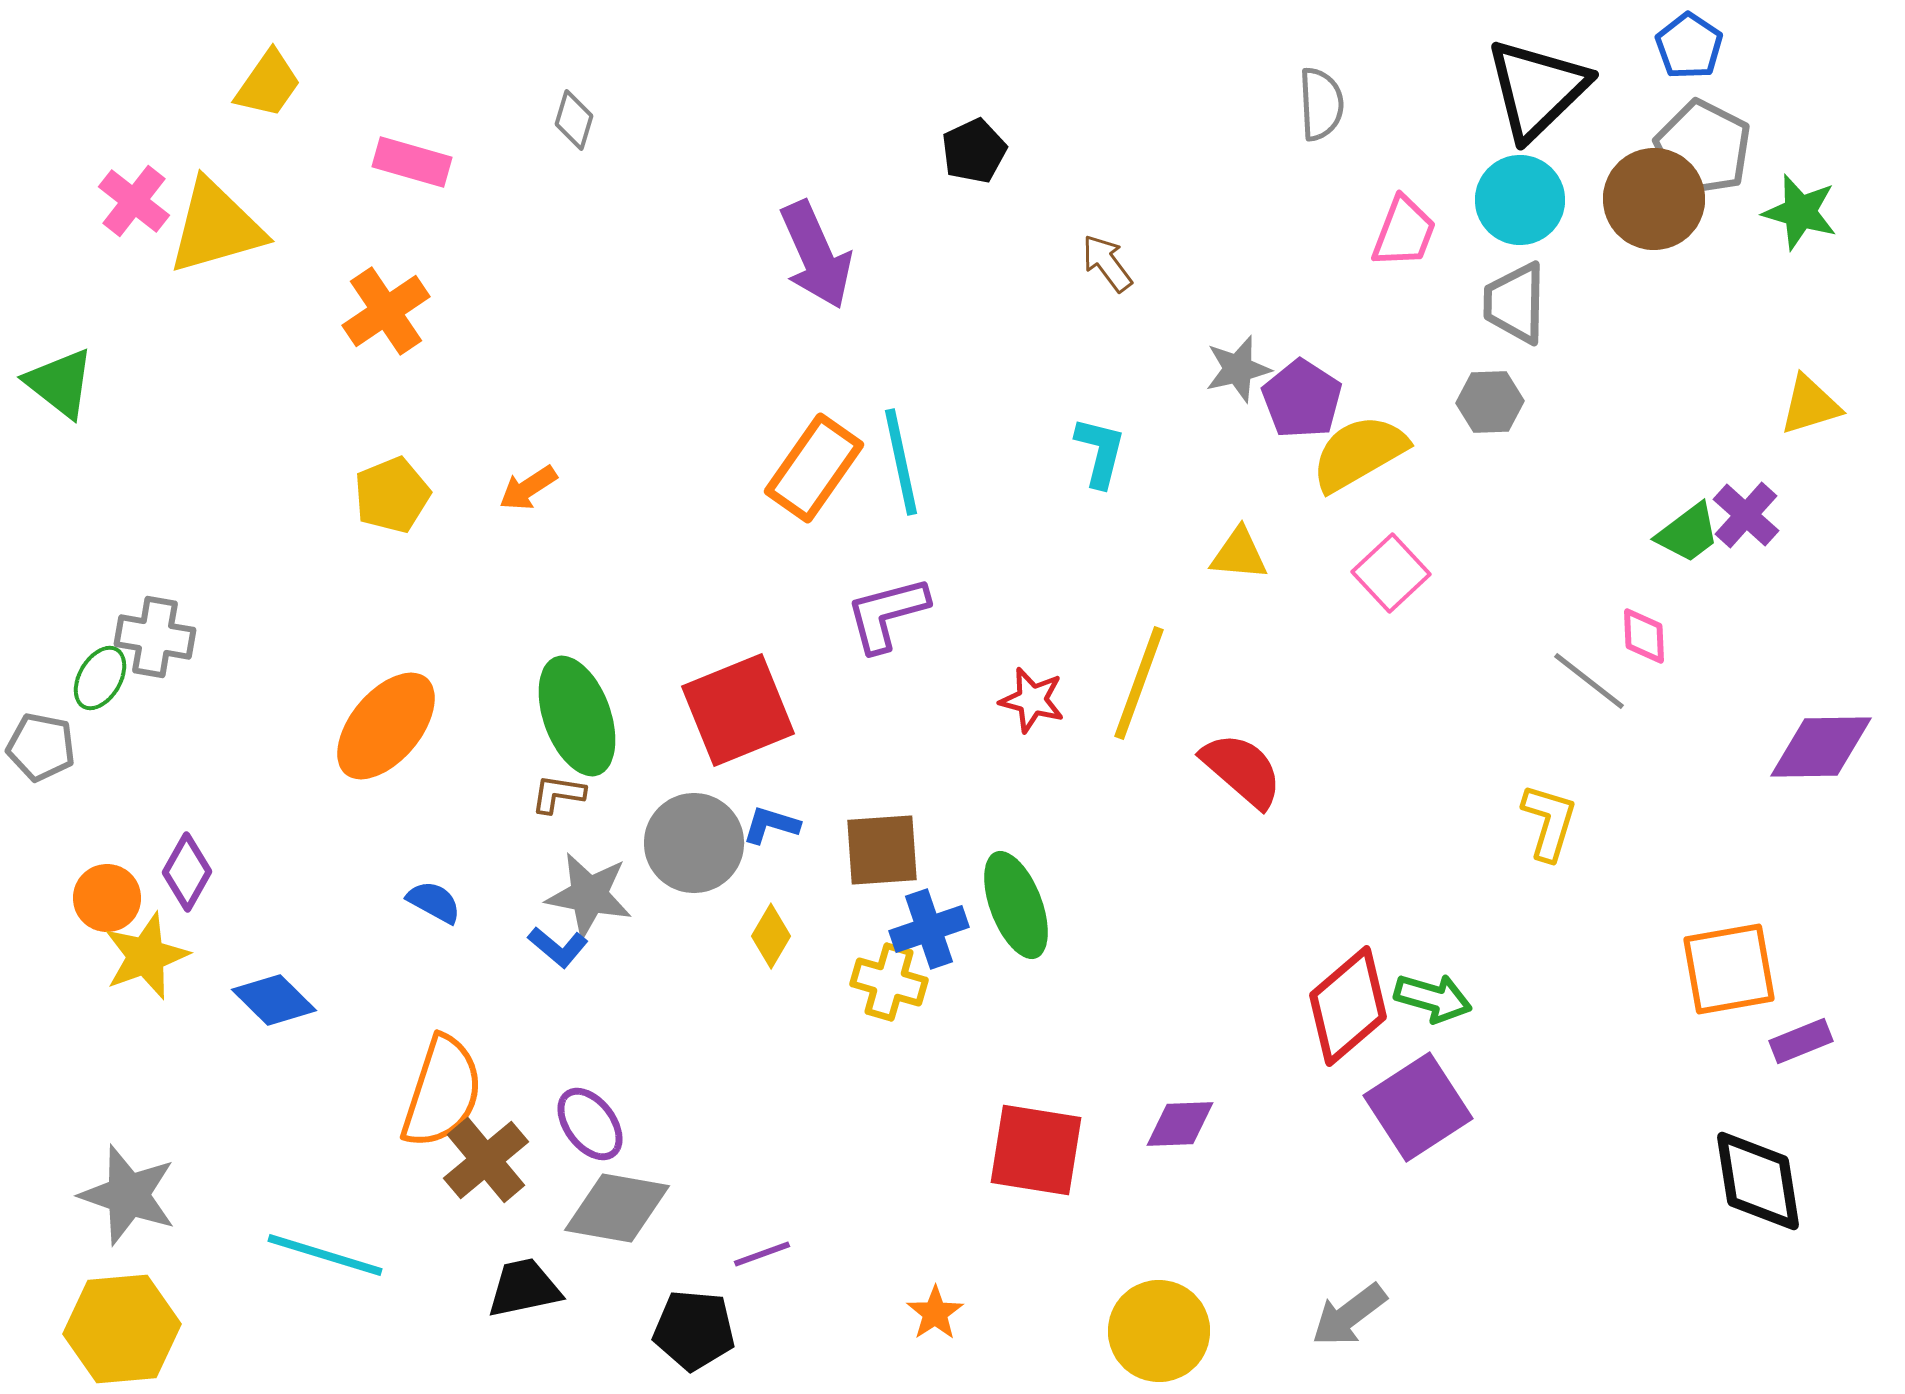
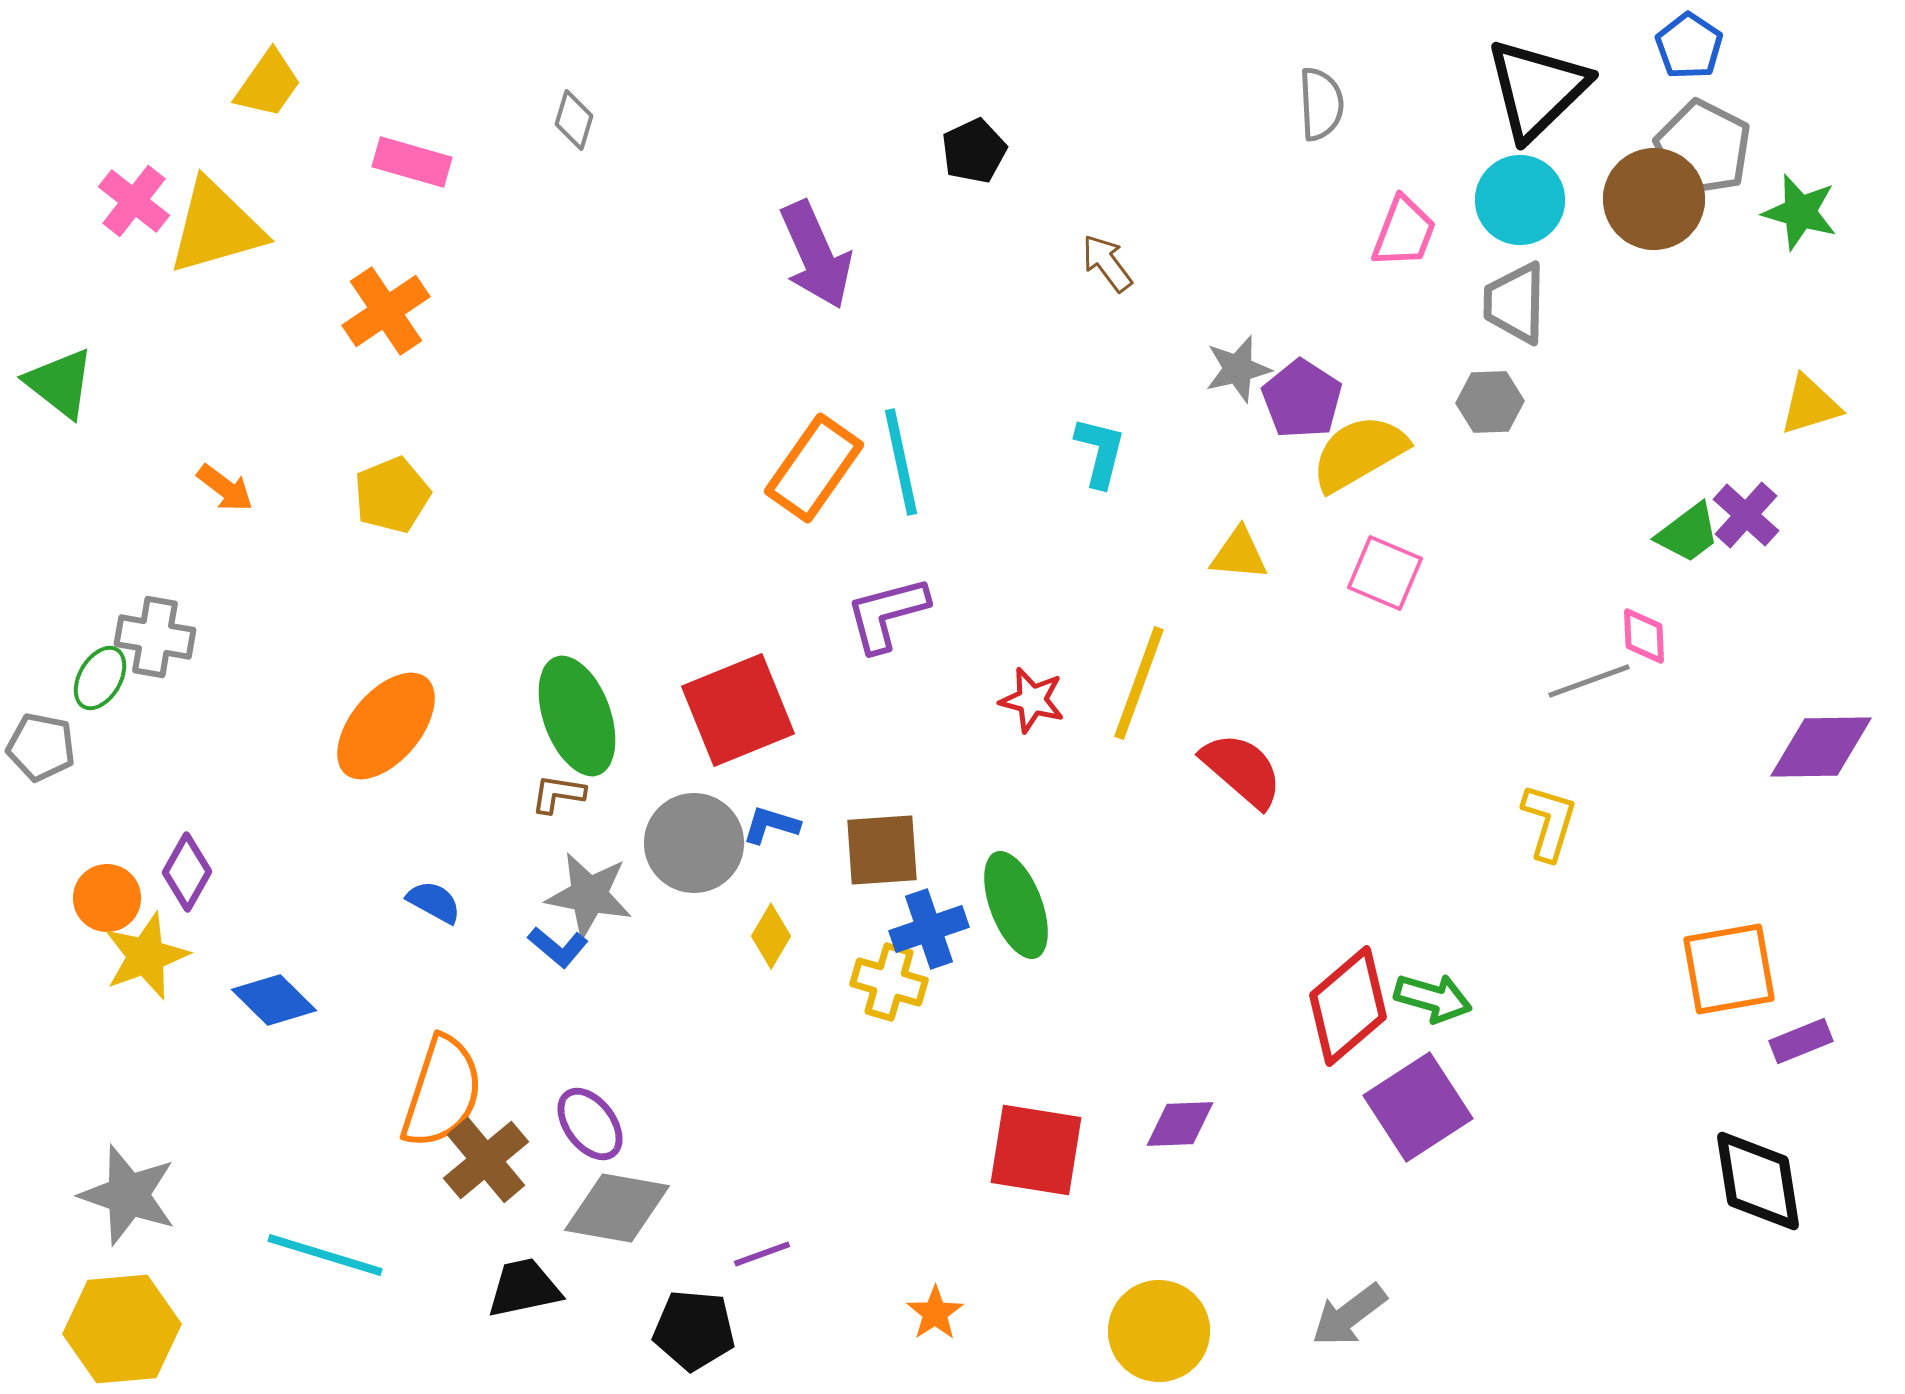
orange arrow at (528, 488): moved 303 px left; rotated 110 degrees counterclockwise
pink square at (1391, 573): moved 6 px left; rotated 24 degrees counterclockwise
gray line at (1589, 681): rotated 58 degrees counterclockwise
